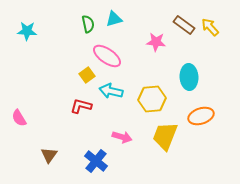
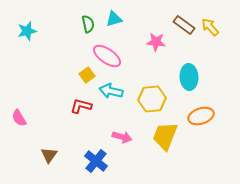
cyan star: rotated 18 degrees counterclockwise
